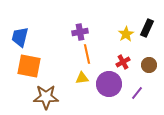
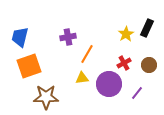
purple cross: moved 12 px left, 5 px down
orange line: rotated 42 degrees clockwise
red cross: moved 1 px right, 1 px down
orange square: rotated 30 degrees counterclockwise
